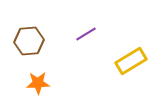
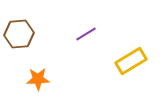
brown hexagon: moved 10 px left, 7 px up
orange star: moved 4 px up
